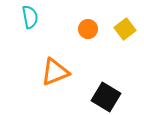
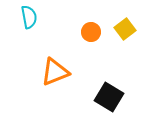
cyan semicircle: moved 1 px left
orange circle: moved 3 px right, 3 px down
black square: moved 3 px right
